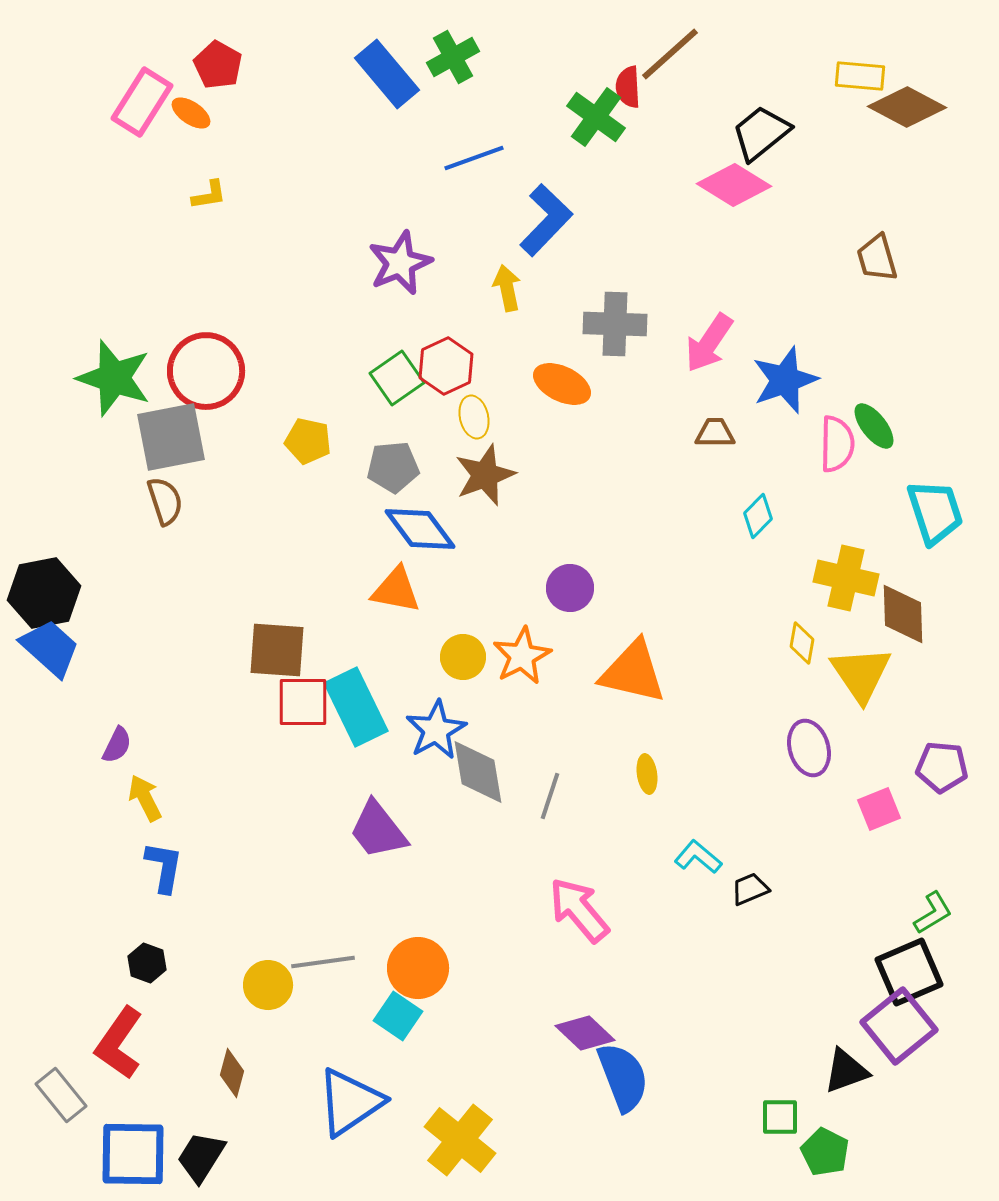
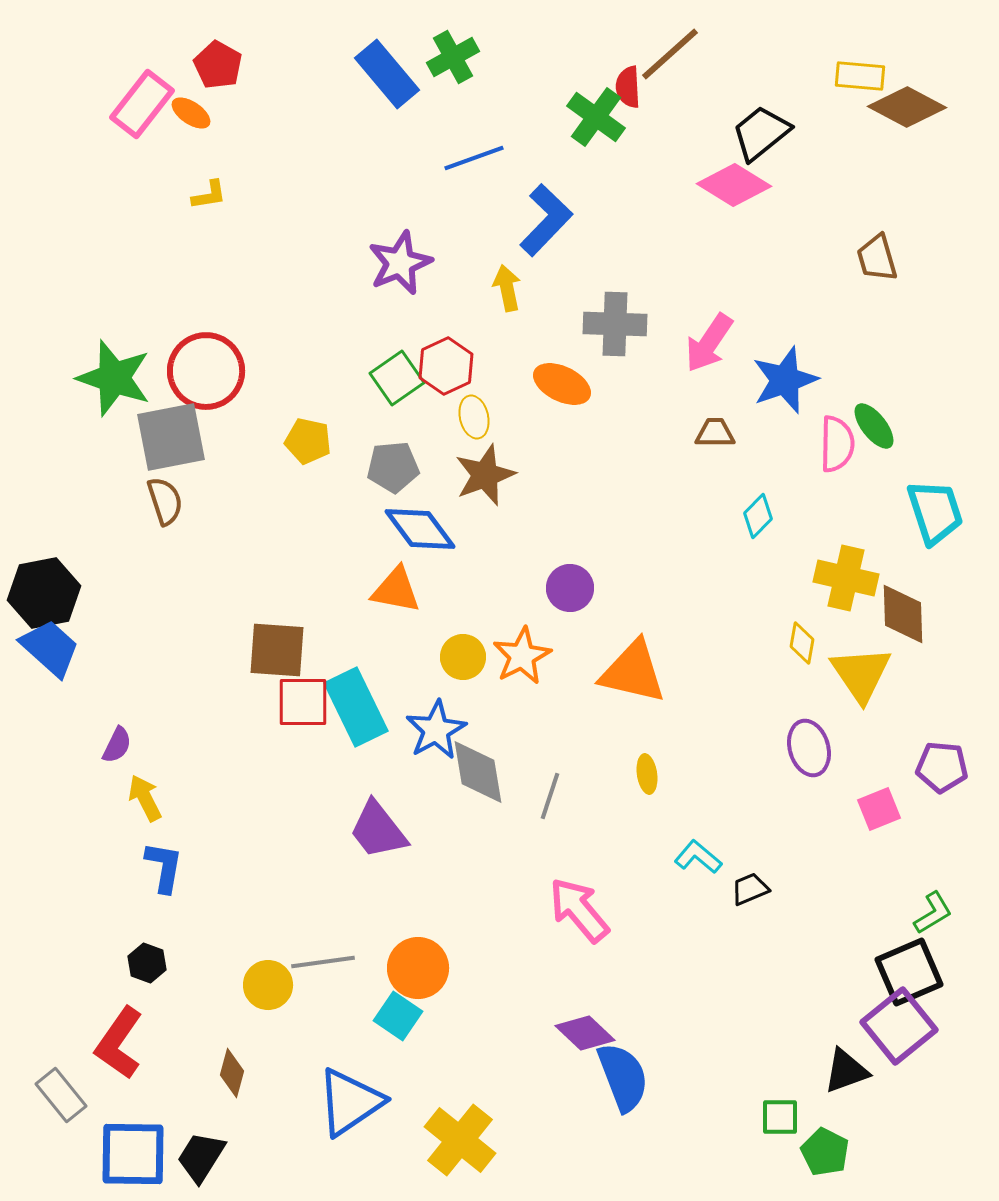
pink rectangle at (142, 102): moved 2 px down; rotated 6 degrees clockwise
